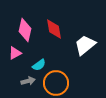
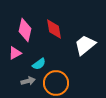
cyan semicircle: moved 1 px up
